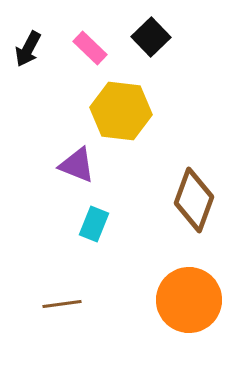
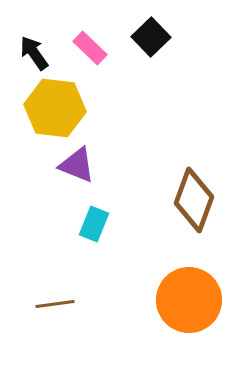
black arrow: moved 6 px right, 4 px down; rotated 117 degrees clockwise
yellow hexagon: moved 66 px left, 3 px up
brown line: moved 7 px left
